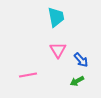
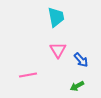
green arrow: moved 5 px down
